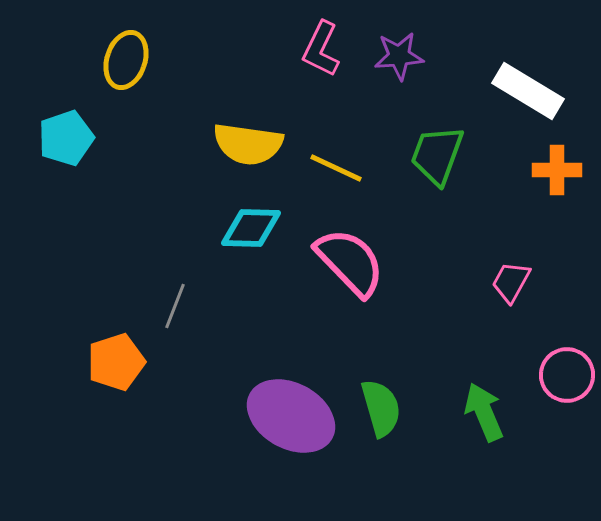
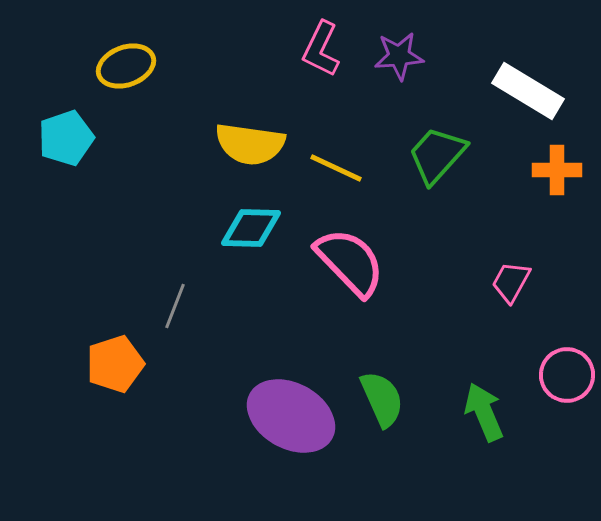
yellow ellipse: moved 6 px down; rotated 52 degrees clockwise
yellow semicircle: moved 2 px right
green trapezoid: rotated 22 degrees clockwise
orange pentagon: moved 1 px left, 2 px down
green semicircle: moved 1 px right, 9 px up; rotated 8 degrees counterclockwise
